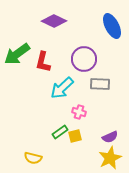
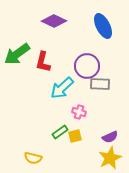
blue ellipse: moved 9 px left
purple circle: moved 3 px right, 7 px down
